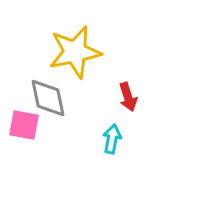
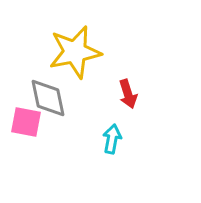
red arrow: moved 3 px up
pink square: moved 2 px right, 3 px up
